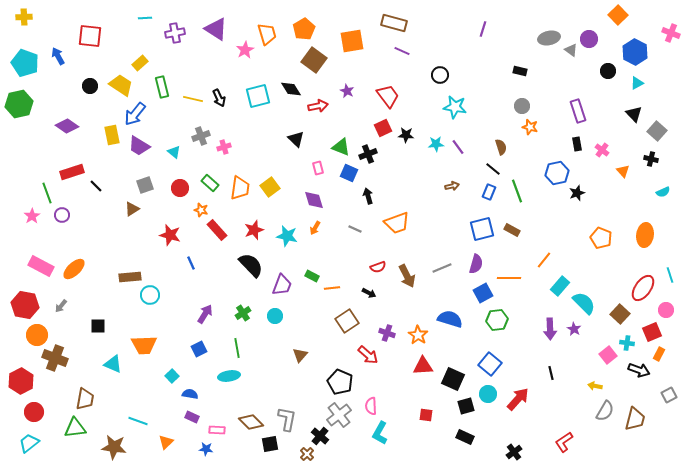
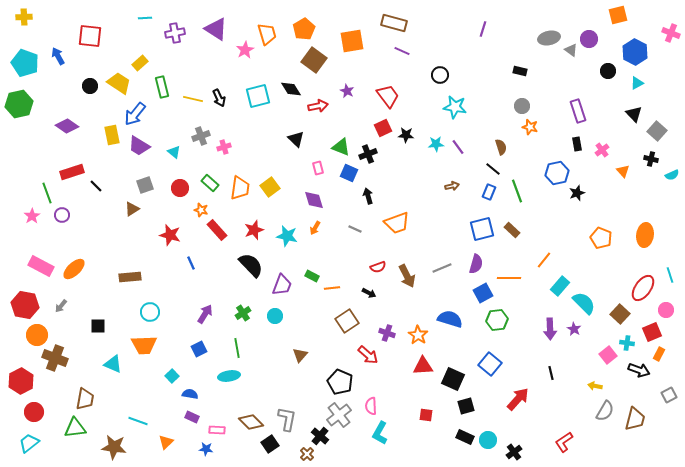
orange square at (618, 15): rotated 30 degrees clockwise
yellow trapezoid at (121, 85): moved 2 px left, 2 px up
pink cross at (602, 150): rotated 16 degrees clockwise
cyan semicircle at (663, 192): moved 9 px right, 17 px up
brown rectangle at (512, 230): rotated 14 degrees clockwise
cyan circle at (150, 295): moved 17 px down
cyan circle at (488, 394): moved 46 px down
black square at (270, 444): rotated 24 degrees counterclockwise
